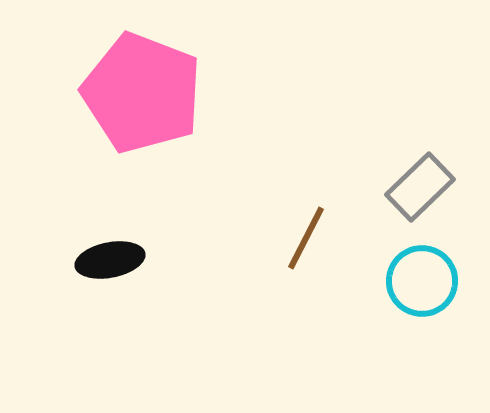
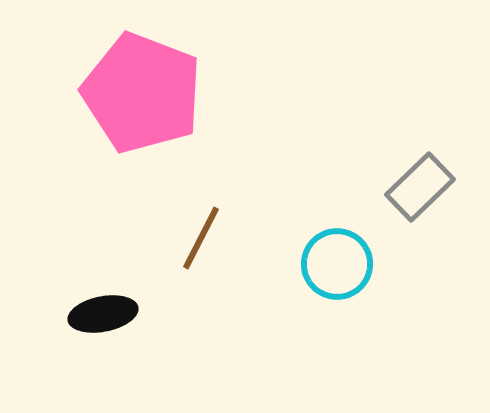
brown line: moved 105 px left
black ellipse: moved 7 px left, 54 px down
cyan circle: moved 85 px left, 17 px up
